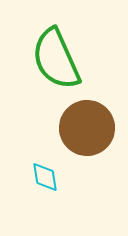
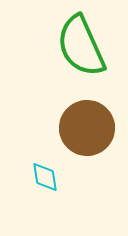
green semicircle: moved 25 px right, 13 px up
